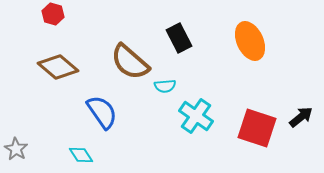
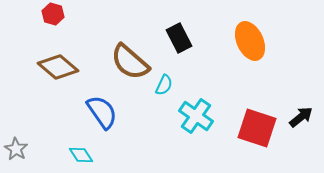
cyan semicircle: moved 1 px left, 1 px up; rotated 60 degrees counterclockwise
